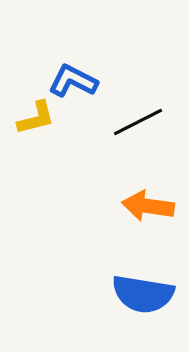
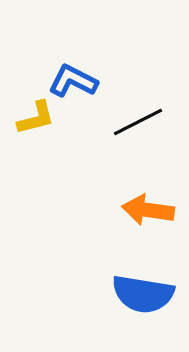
orange arrow: moved 4 px down
